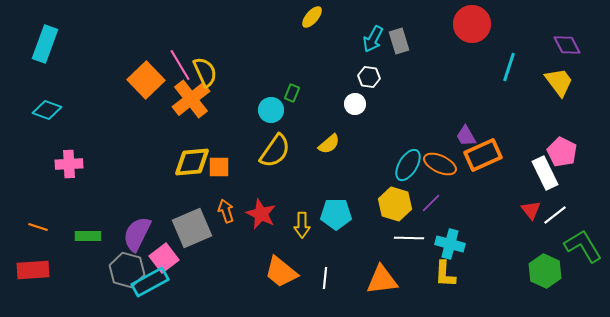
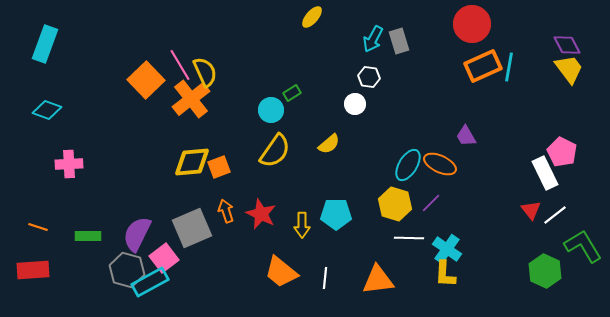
cyan line at (509, 67): rotated 8 degrees counterclockwise
yellow trapezoid at (559, 82): moved 10 px right, 13 px up
green rectangle at (292, 93): rotated 36 degrees clockwise
orange rectangle at (483, 155): moved 89 px up
orange square at (219, 167): rotated 20 degrees counterclockwise
cyan cross at (450, 244): moved 3 px left, 5 px down; rotated 20 degrees clockwise
orange triangle at (382, 280): moved 4 px left
